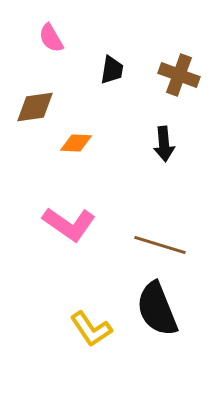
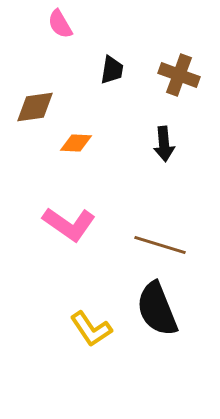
pink semicircle: moved 9 px right, 14 px up
